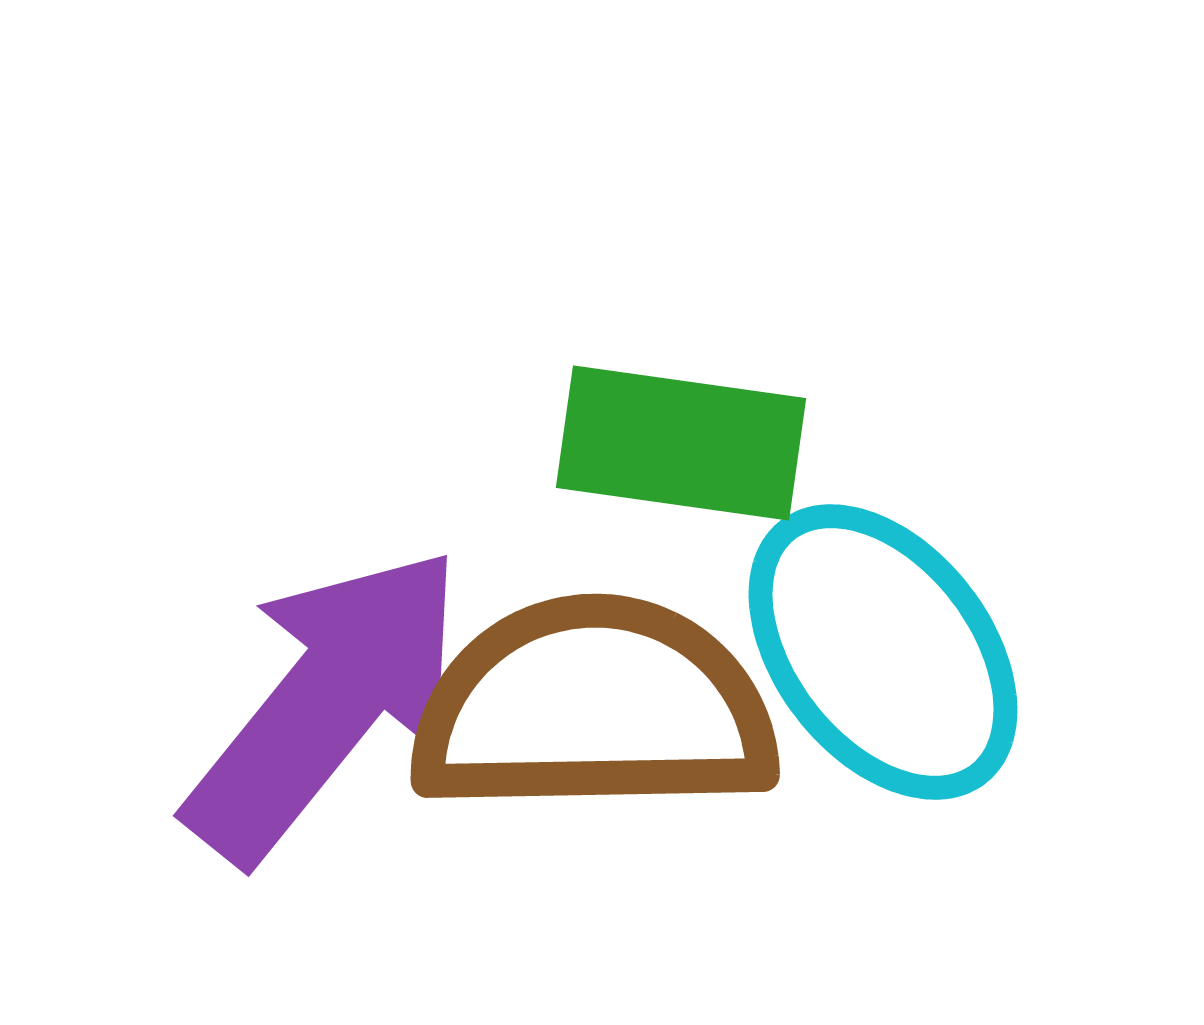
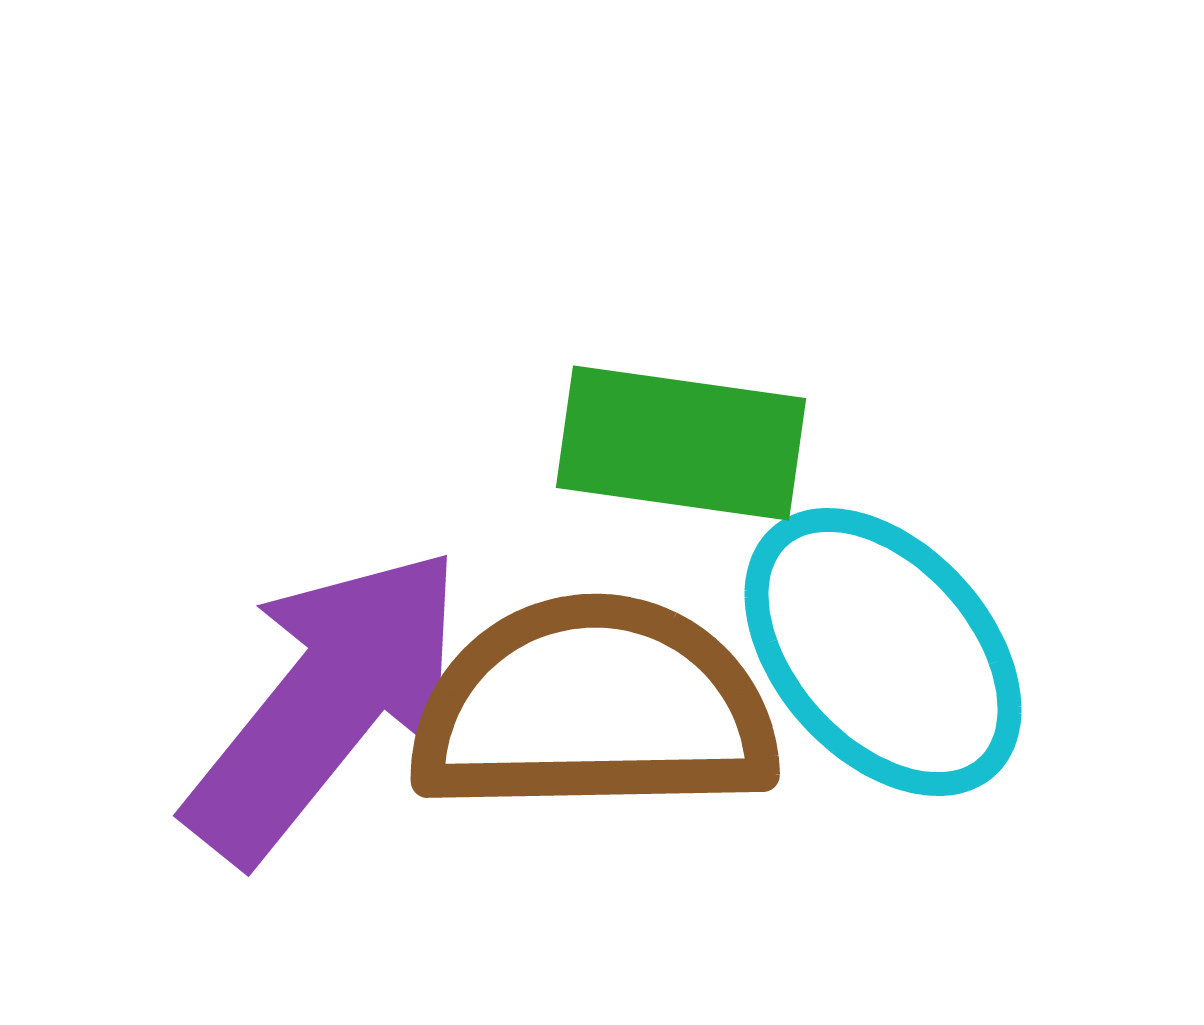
cyan ellipse: rotated 4 degrees counterclockwise
